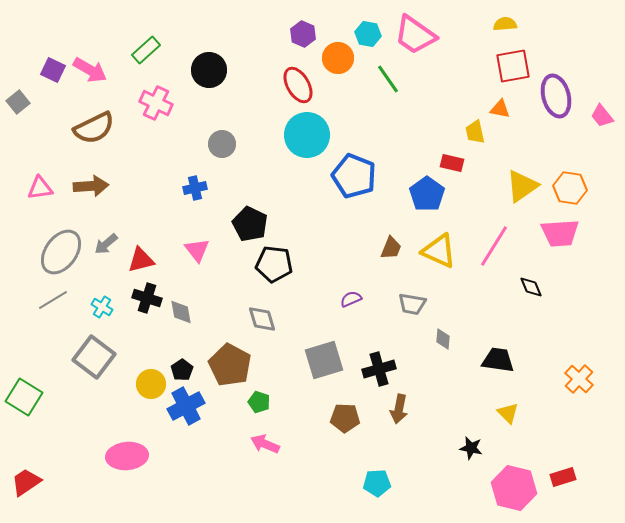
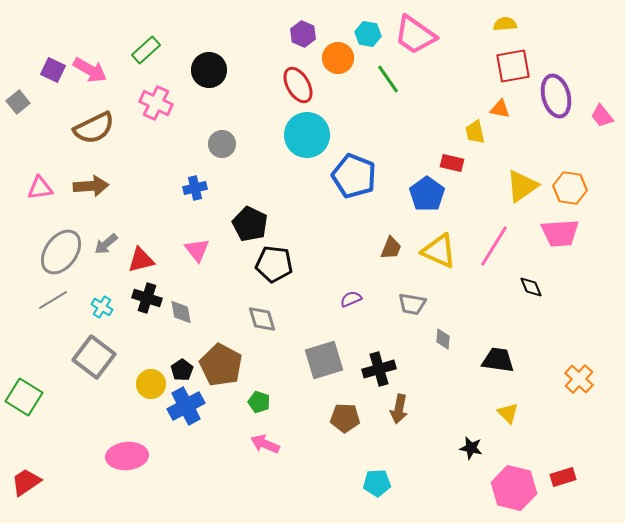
brown pentagon at (230, 365): moved 9 px left
